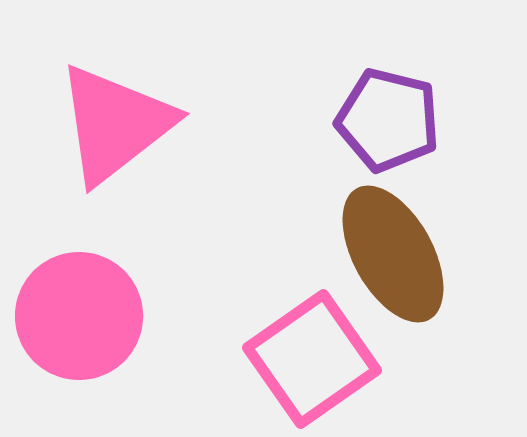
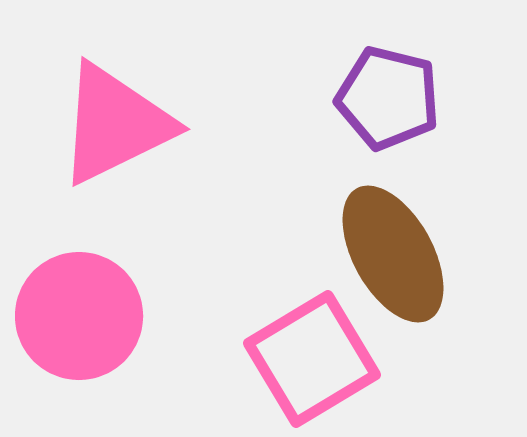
purple pentagon: moved 22 px up
pink triangle: rotated 12 degrees clockwise
pink square: rotated 4 degrees clockwise
